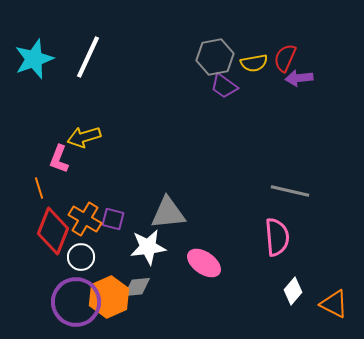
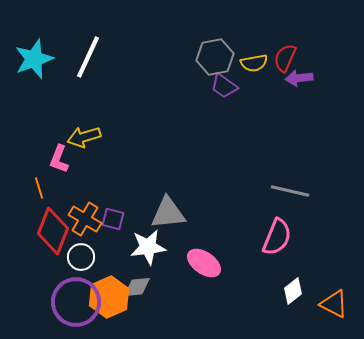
pink semicircle: rotated 27 degrees clockwise
white diamond: rotated 12 degrees clockwise
